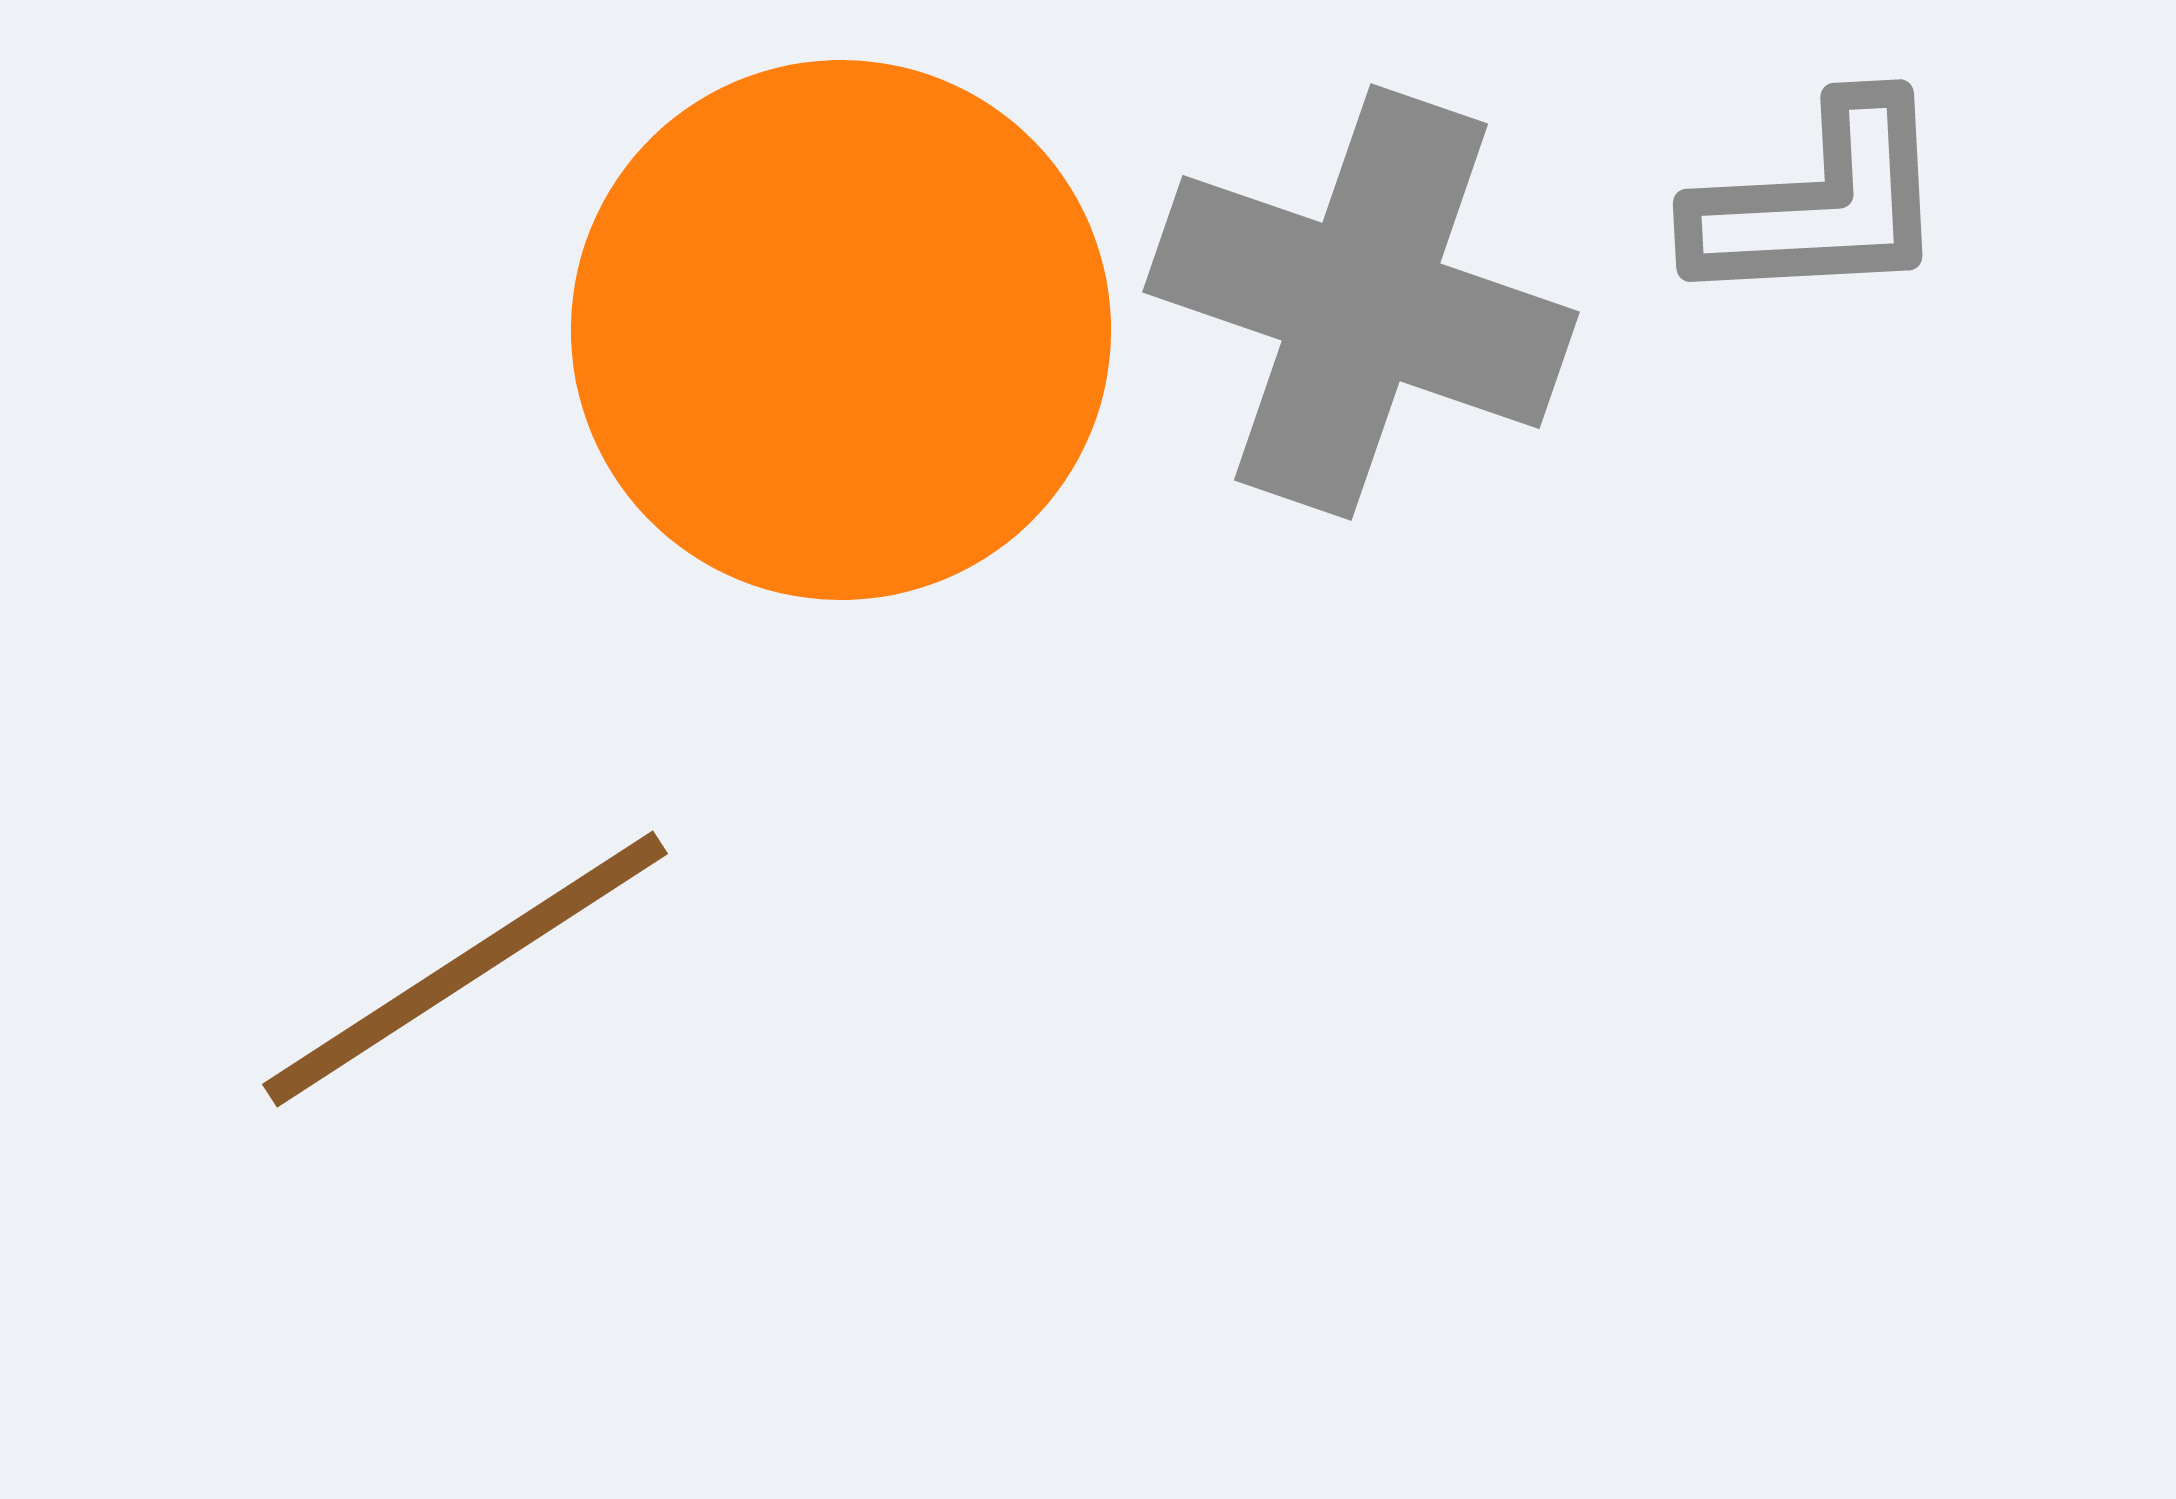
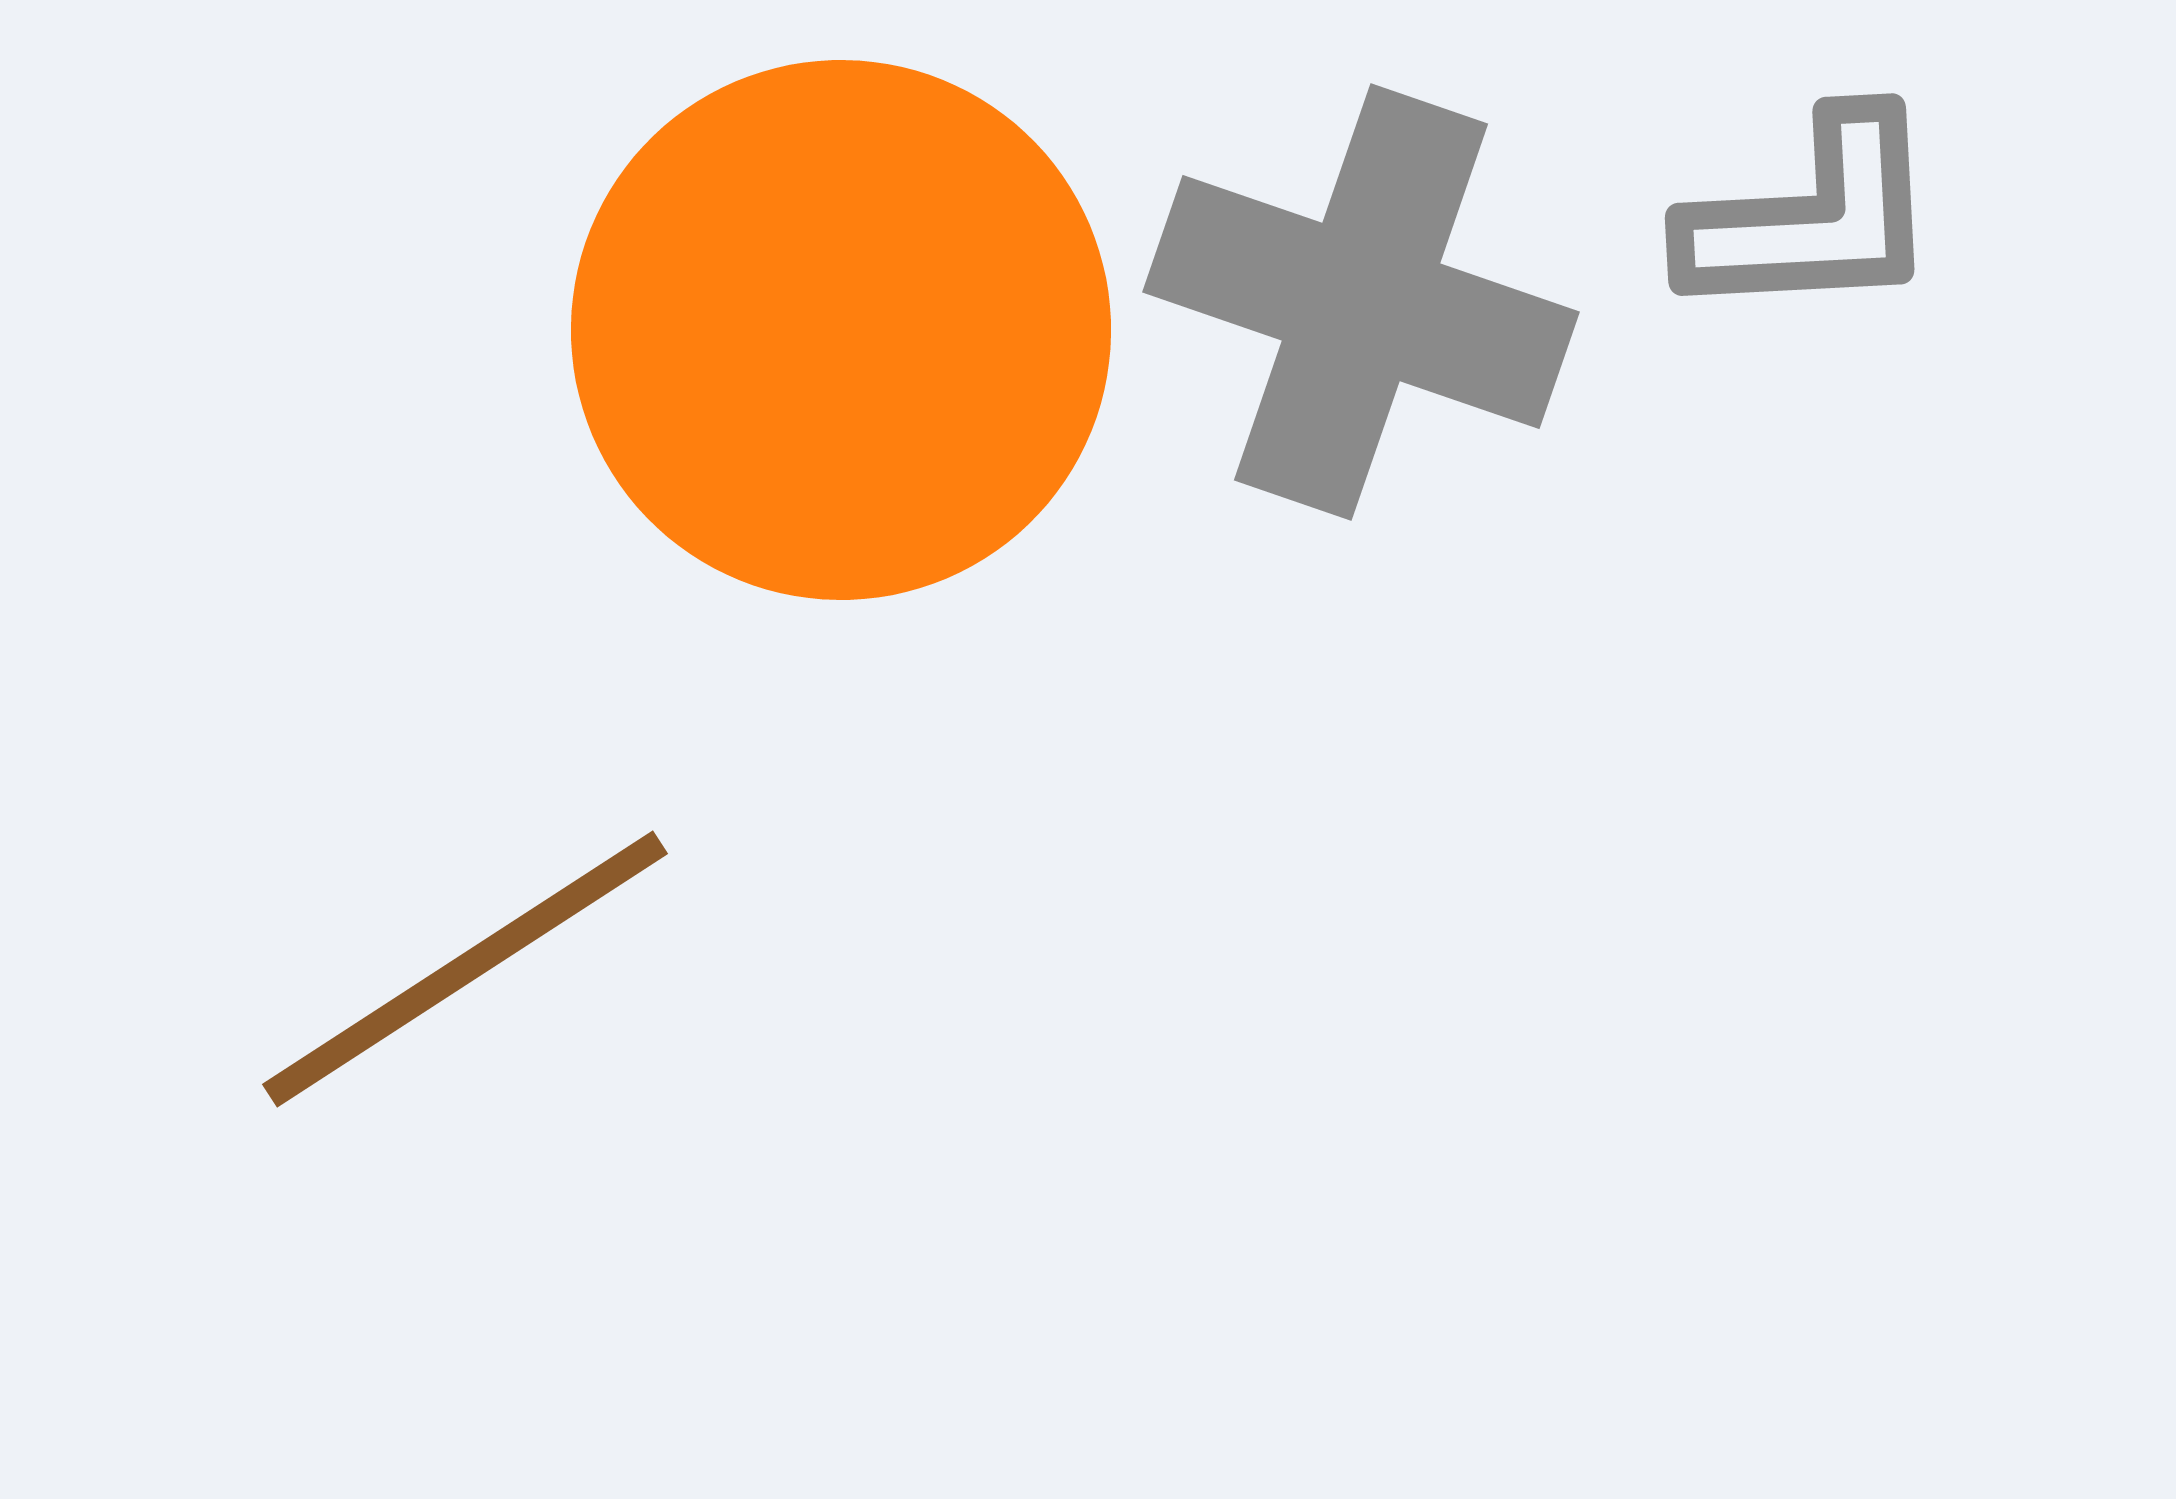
gray L-shape: moved 8 px left, 14 px down
